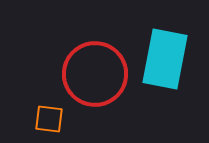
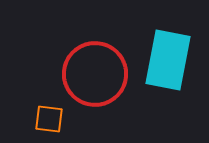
cyan rectangle: moved 3 px right, 1 px down
